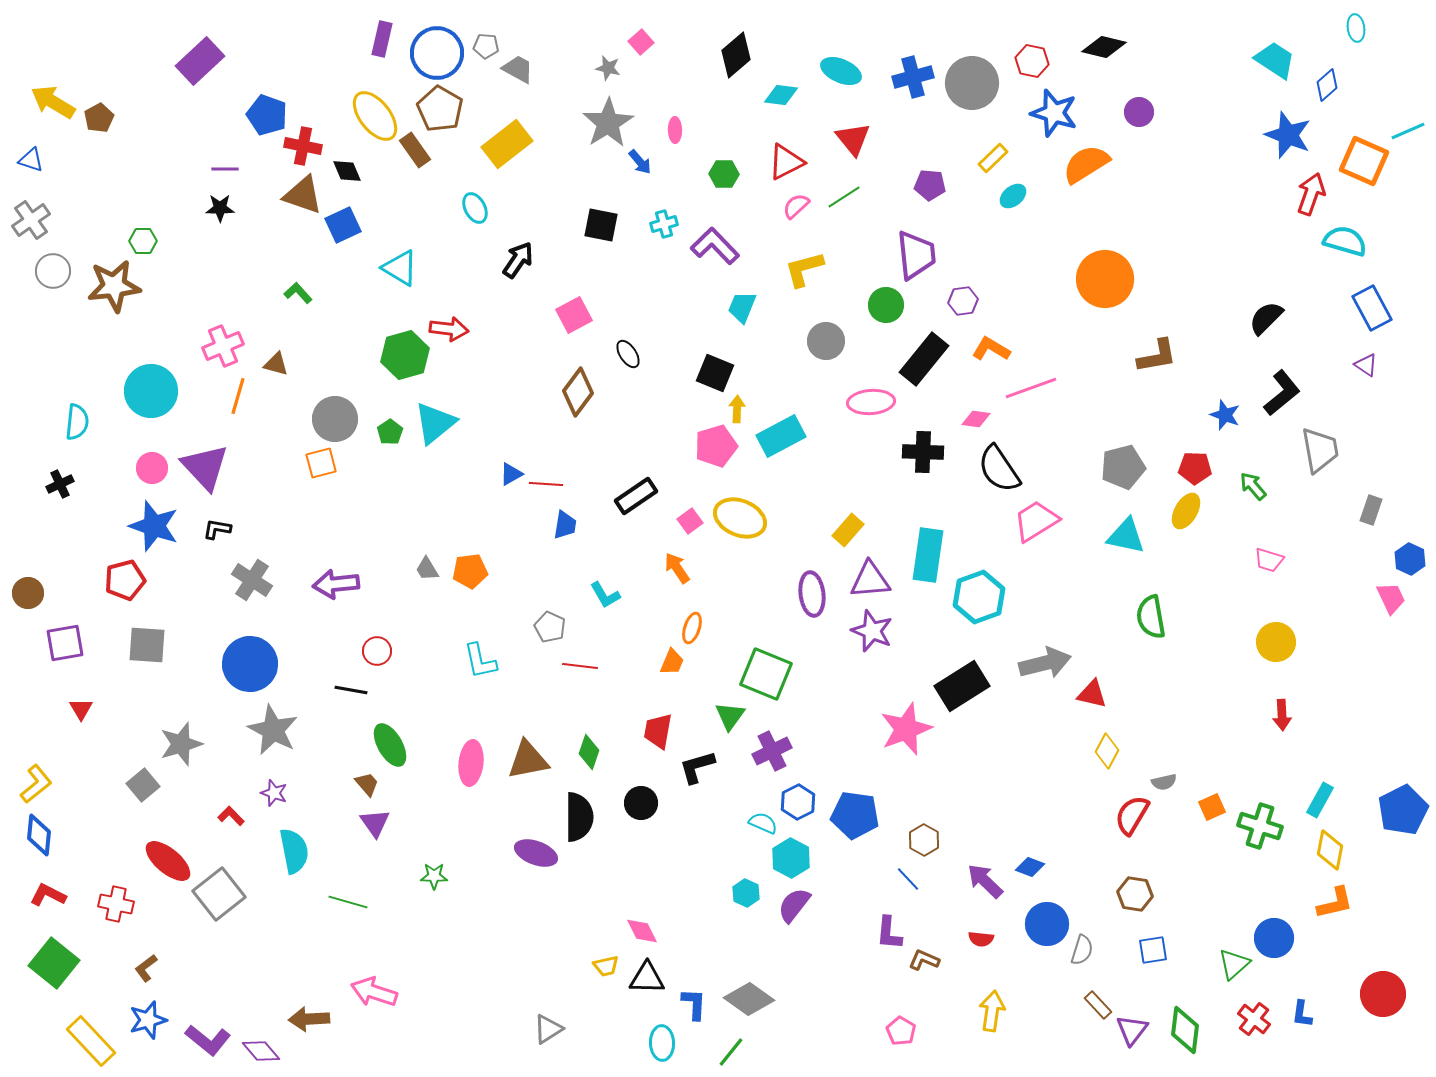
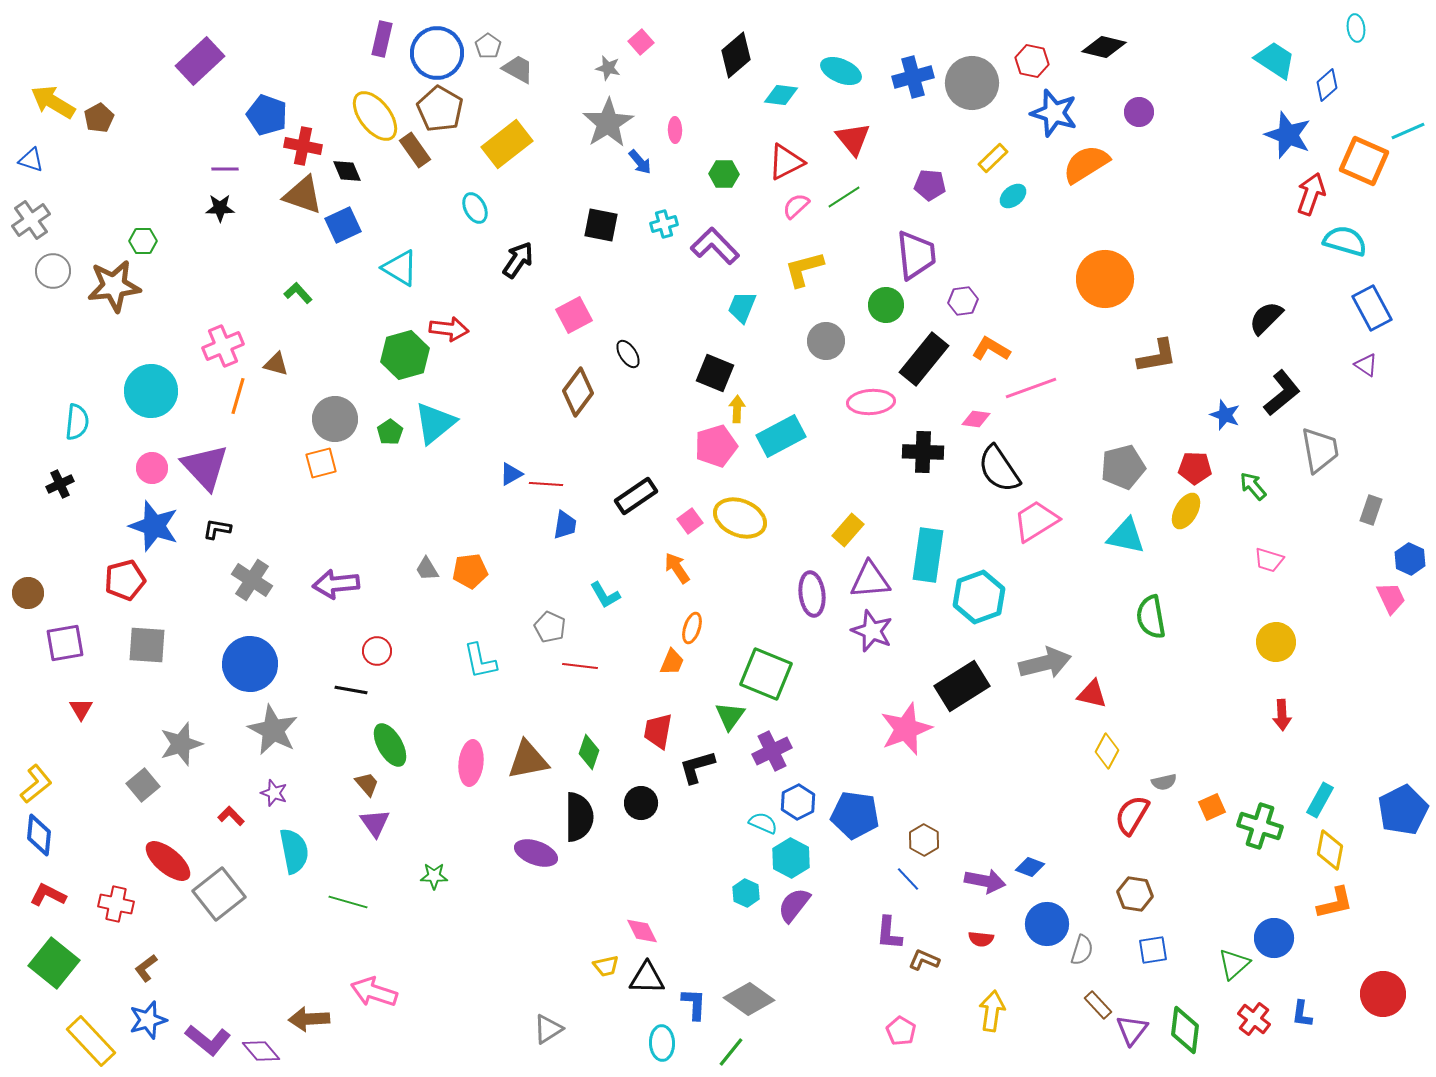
gray pentagon at (486, 46): moved 2 px right; rotated 30 degrees clockwise
purple arrow at (985, 881): rotated 147 degrees clockwise
